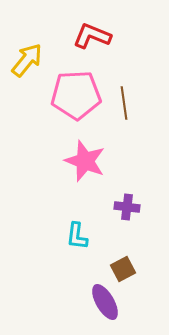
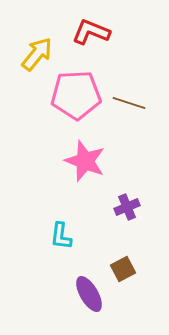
red L-shape: moved 1 px left, 4 px up
yellow arrow: moved 10 px right, 6 px up
brown line: moved 5 px right; rotated 64 degrees counterclockwise
purple cross: rotated 30 degrees counterclockwise
cyan L-shape: moved 16 px left
purple ellipse: moved 16 px left, 8 px up
